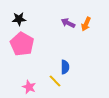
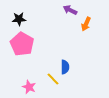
purple arrow: moved 2 px right, 13 px up
yellow line: moved 2 px left, 2 px up
